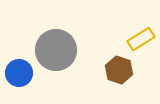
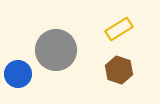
yellow rectangle: moved 22 px left, 10 px up
blue circle: moved 1 px left, 1 px down
